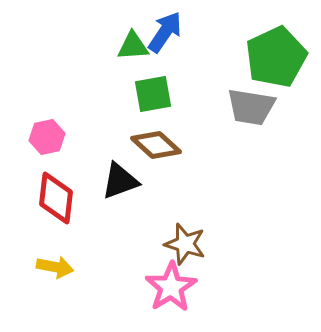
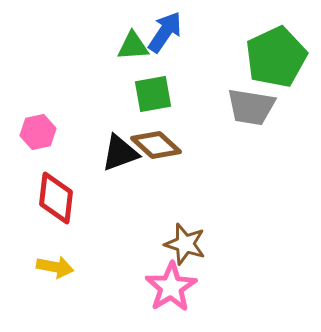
pink hexagon: moved 9 px left, 5 px up
black triangle: moved 28 px up
